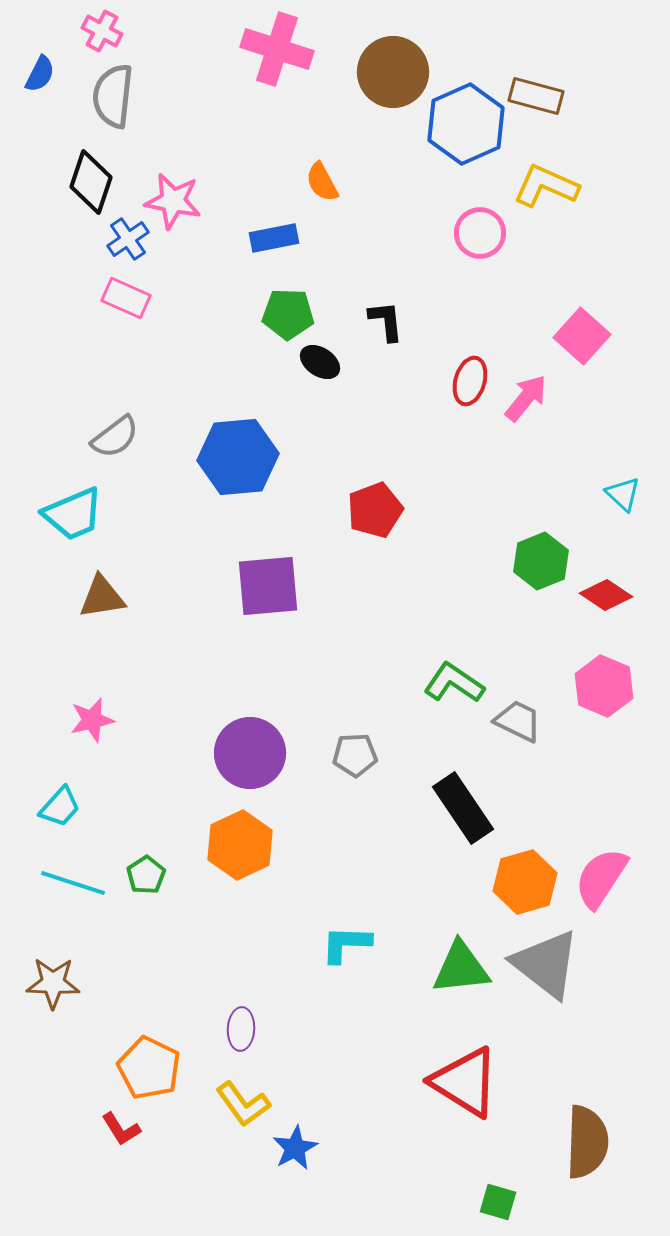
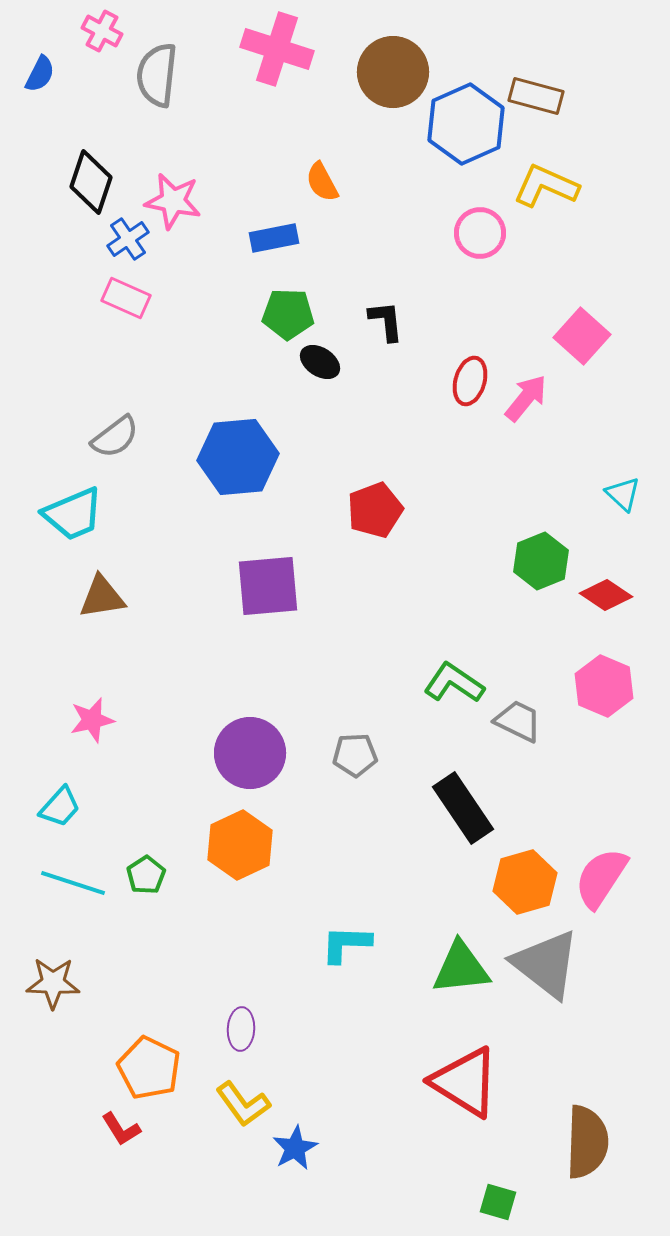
gray semicircle at (113, 96): moved 44 px right, 21 px up
